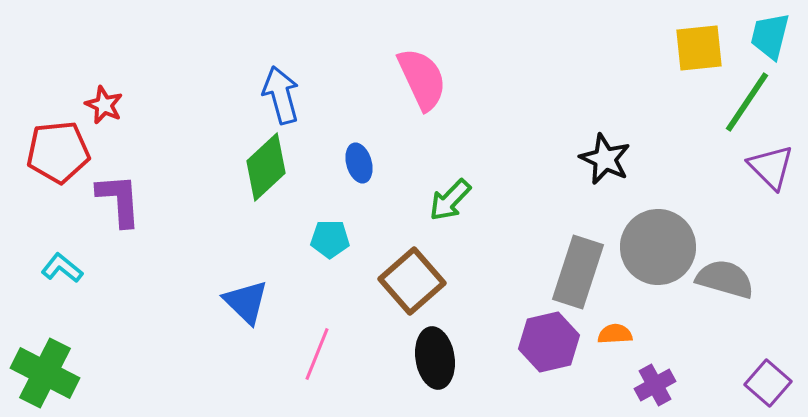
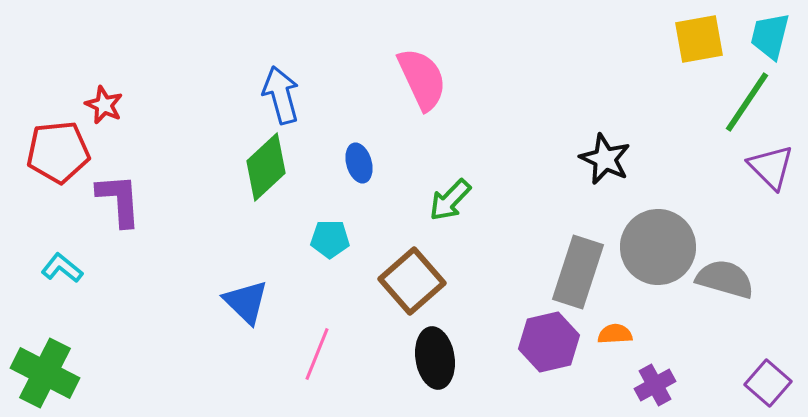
yellow square: moved 9 px up; rotated 4 degrees counterclockwise
